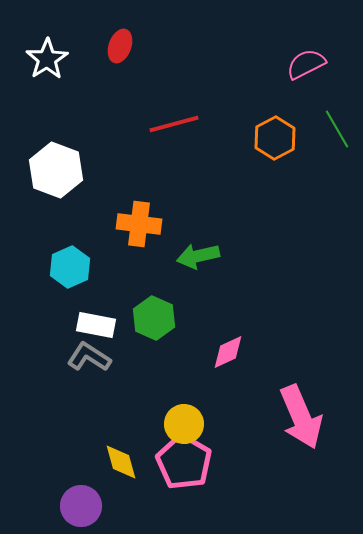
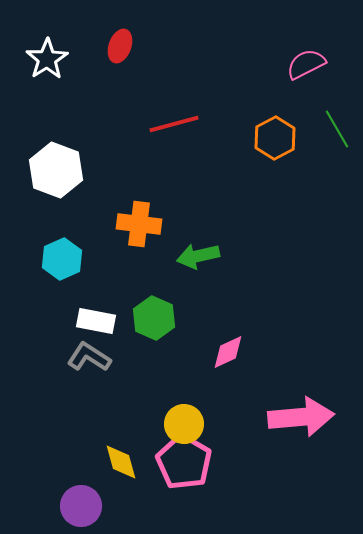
cyan hexagon: moved 8 px left, 8 px up
white rectangle: moved 4 px up
pink arrow: rotated 72 degrees counterclockwise
